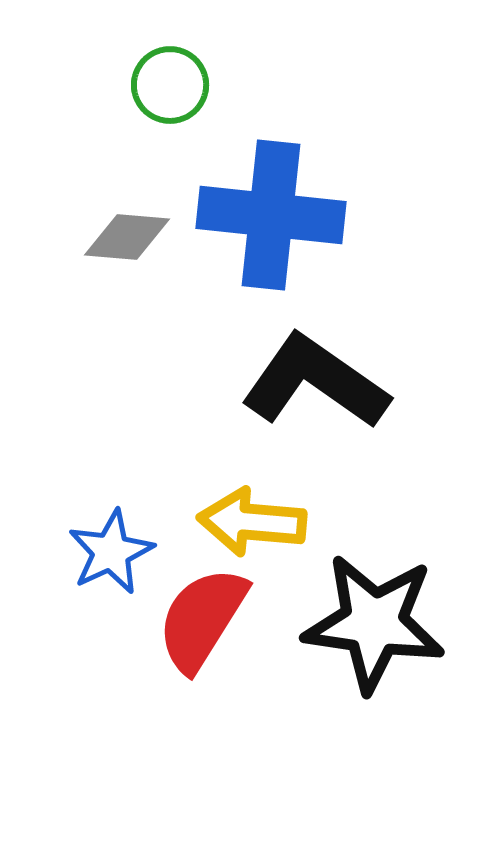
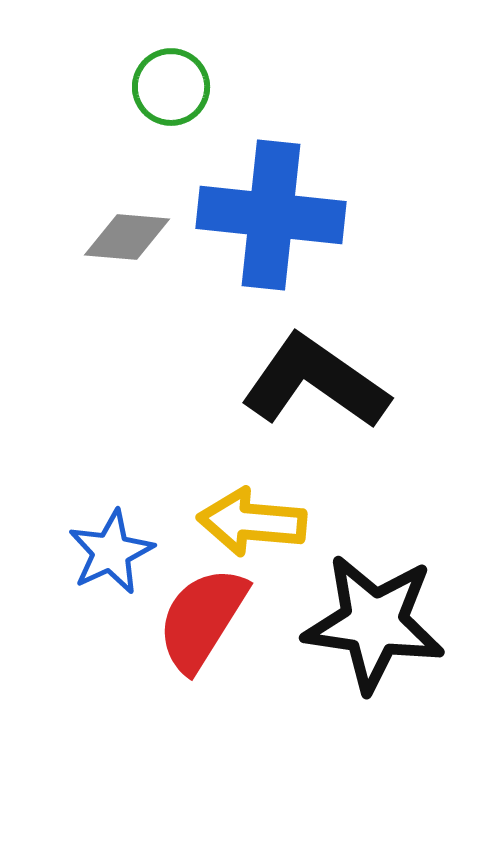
green circle: moved 1 px right, 2 px down
